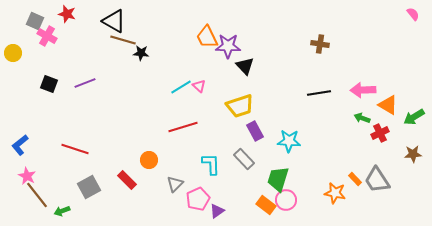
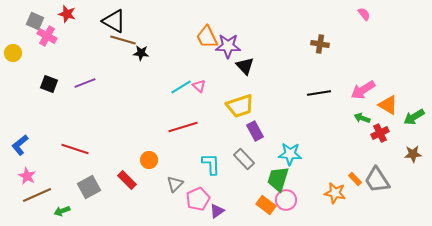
pink semicircle at (413, 14): moved 49 px left
pink arrow at (363, 90): rotated 30 degrees counterclockwise
cyan star at (289, 141): moved 1 px right, 13 px down
brown line at (37, 195): rotated 76 degrees counterclockwise
